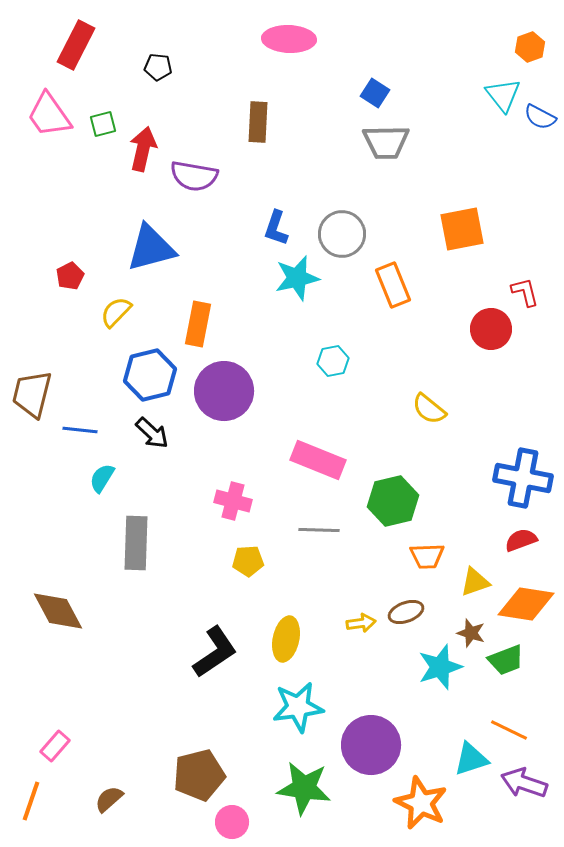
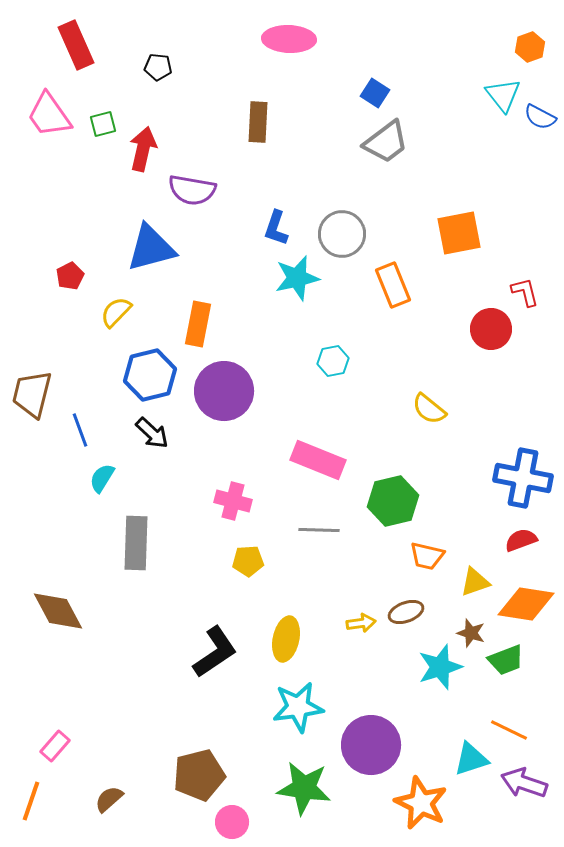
red rectangle at (76, 45): rotated 51 degrees counterclockwise
gray trapezoid at (386, 142): rotated 36 degrees counterclockwise
purple semicircle at (194, 176): moved 2 px left, 14 px down
orange square at (462, 229): moved 3 px left, 4 px down
blue line at (80, 430): rotated 64 degrees clockwise
orange trapezoid at (427, 556): rotated 15 degrees clockwise
